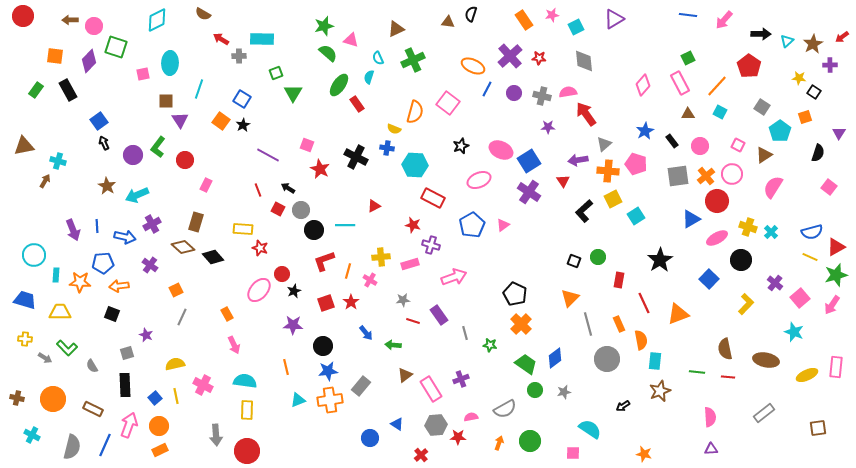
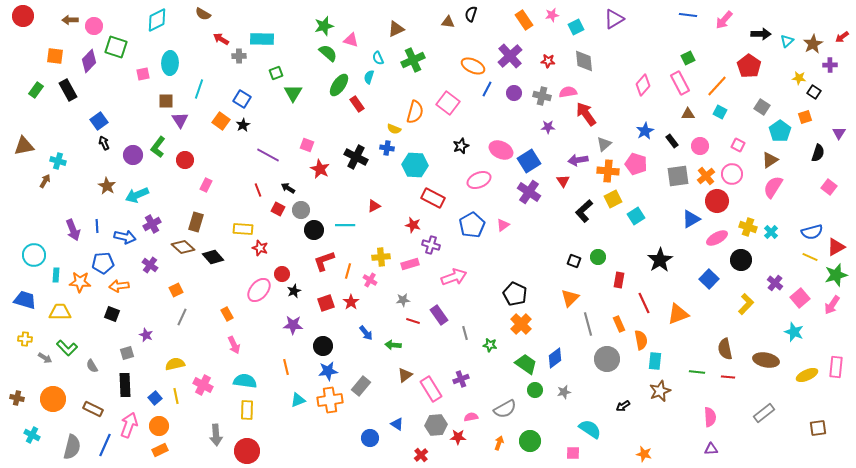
red star at (539, 58): moved 9 px right, 3 px down
brown triangle at (764, 155): moved 6 px right, 5 px down
